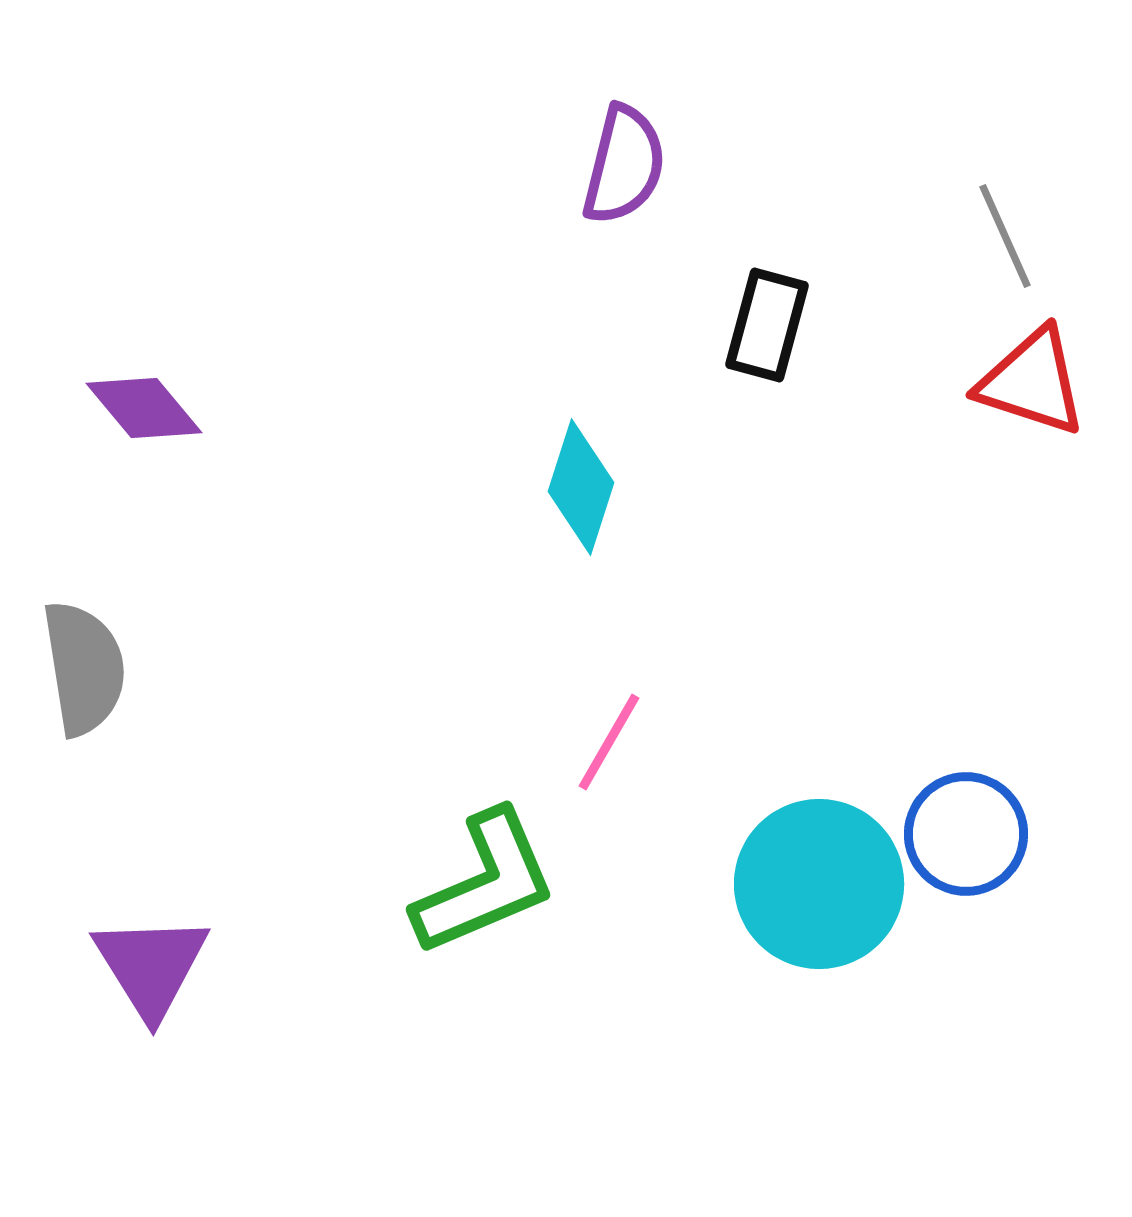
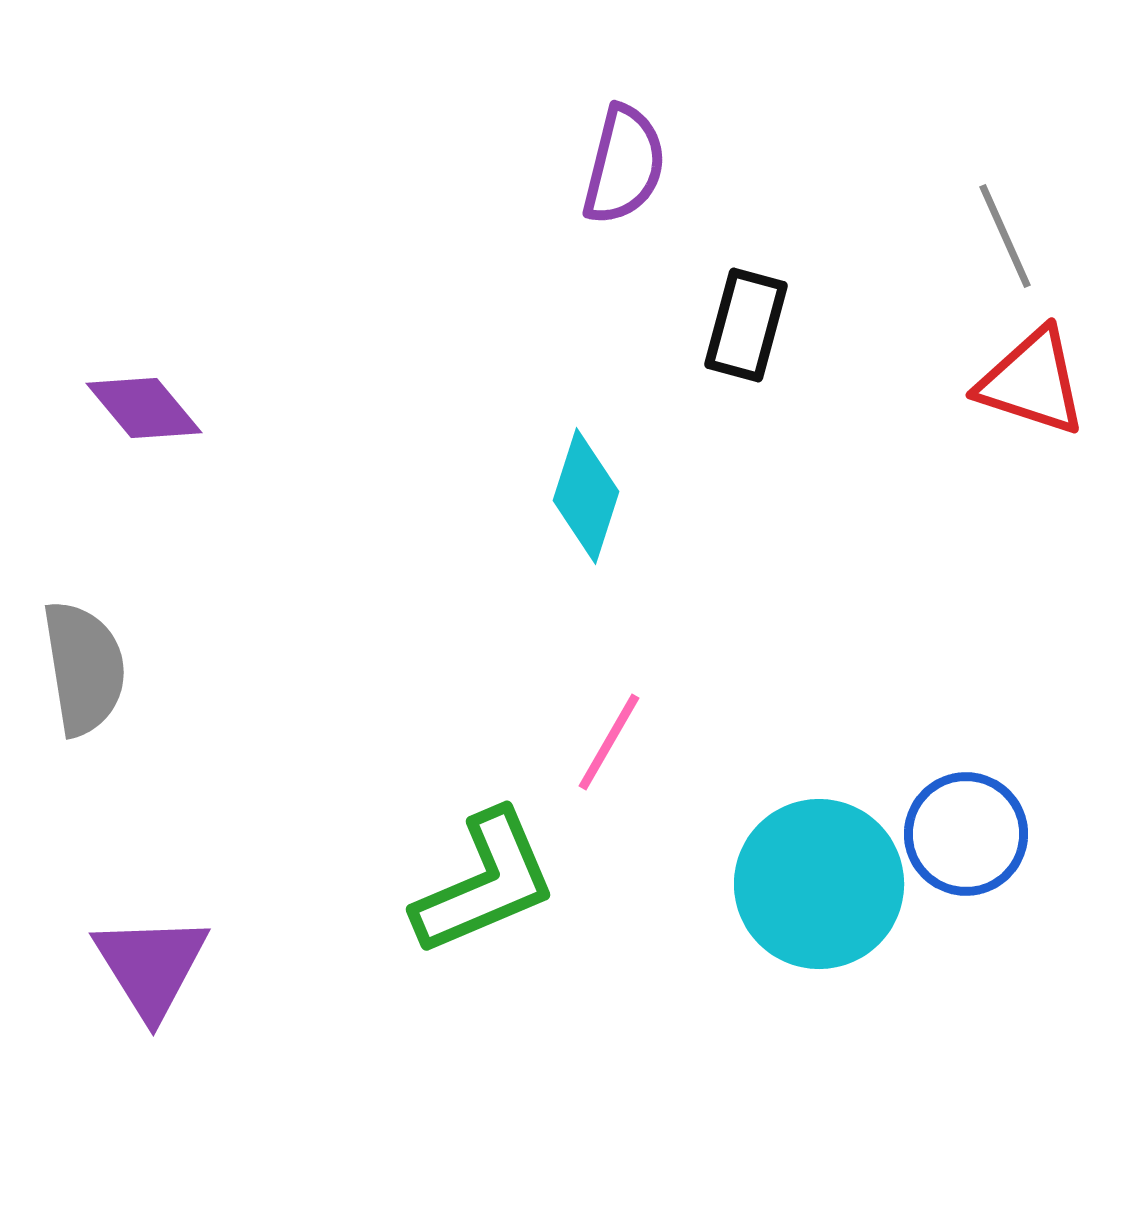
black rectangle: moved 21 px left
cyan diamond: moved 5 px right, 9 px down
